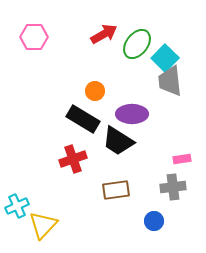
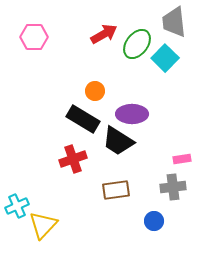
gray trapezoid: moved 4 px right, 59 px up
